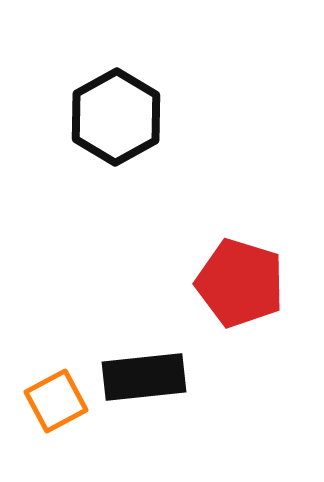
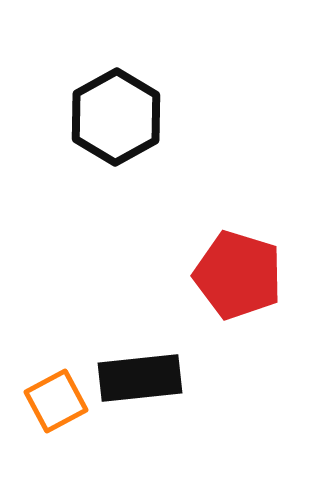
red pentagon: moved 2 px left, 8 px up
black rectangle: moved 4 px left, 1 px down
